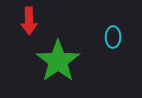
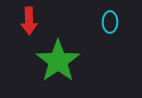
cyan ellipse: moved 3 px left, 15 px up
